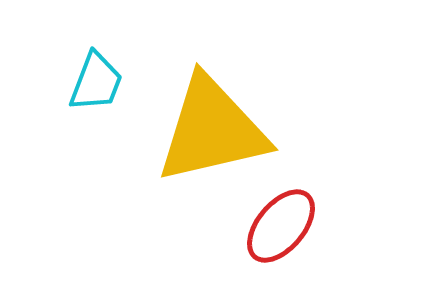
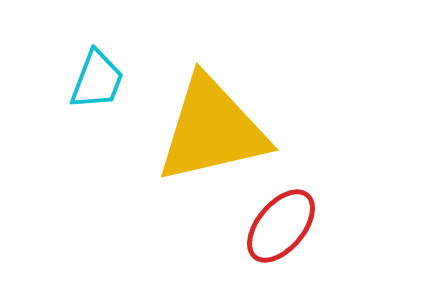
cyan trapezoid: moved 1 px right, 2 px up
